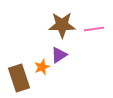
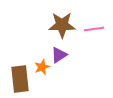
brown rectangle: moved 1 px right, 1 px down; rotated 12 degrees clockwise
